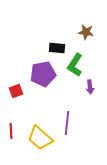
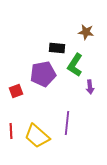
yellow trapezoid: moved 3 px left, 2 px up
